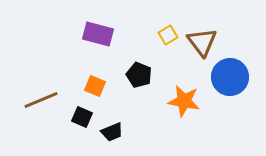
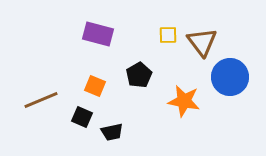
yellow square: rotated 30 degrees clockwise
black pentagon: rotated 20 degrees clockwise
black trapezoid: rotated 10 degrees clockwise
